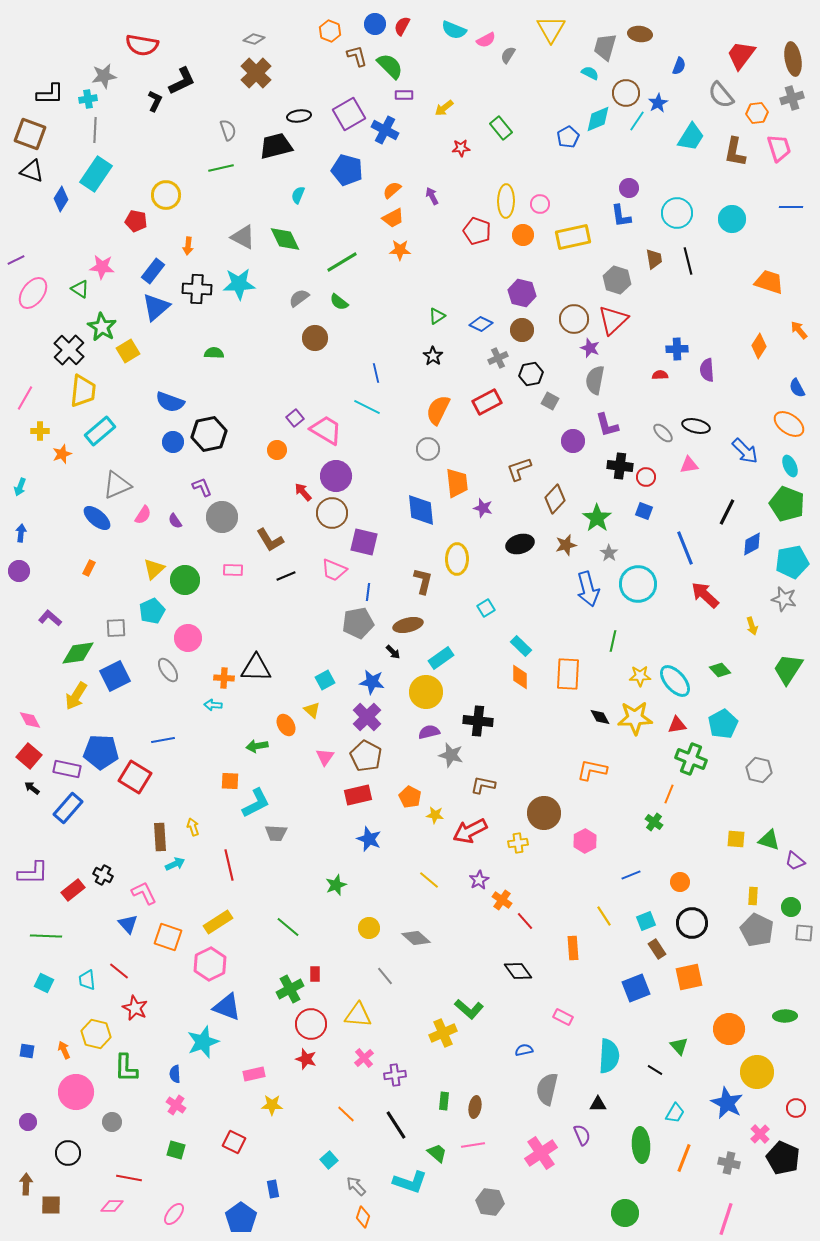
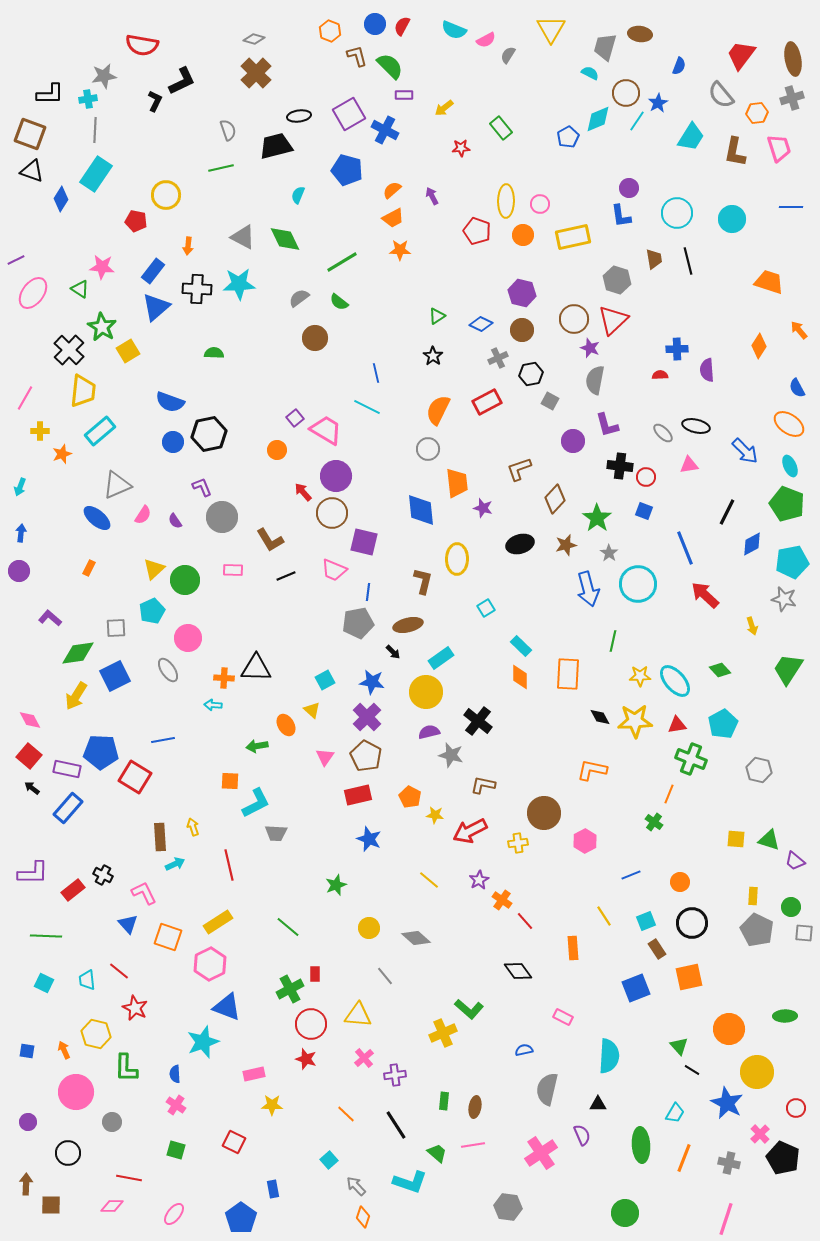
yellow star at (635, 718): moved 3 px down
black cross at (478, 721): rotated 32 degrees clockwise
black line at (655, 1070): moved 37 px right
gray hexagon at (490, 1202): moved 18 px right, 5 px down
